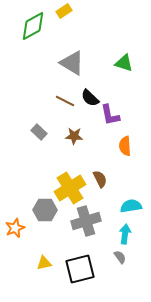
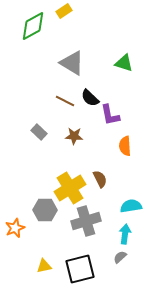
gray semicircle: rotated 96 degrees counterclockwise
yellow triangle: moved 3 px down
